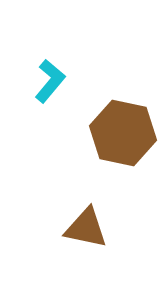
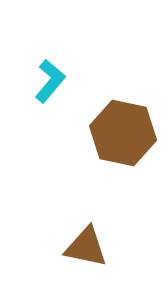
brown triangle: moved 19 px down
